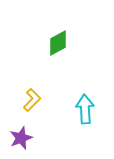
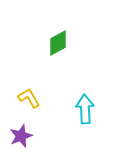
yellow L-shape: moved 3 px left, 2 px up; rotated 75 degrees counterclockwise
purple star: moved 2 px up
